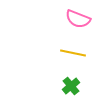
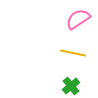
pink semicircle: rotated 125 degrees clockwise
